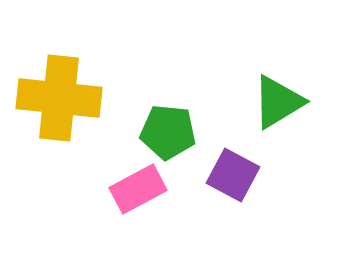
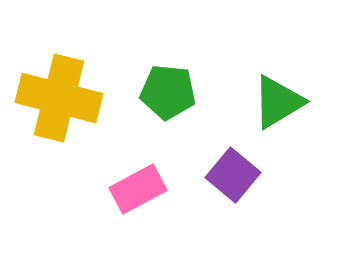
yellow cross: rotated 8 degrees clockwise
green pentagon: moved 40 px up
purple square: rotated 12 degrees clockwise
